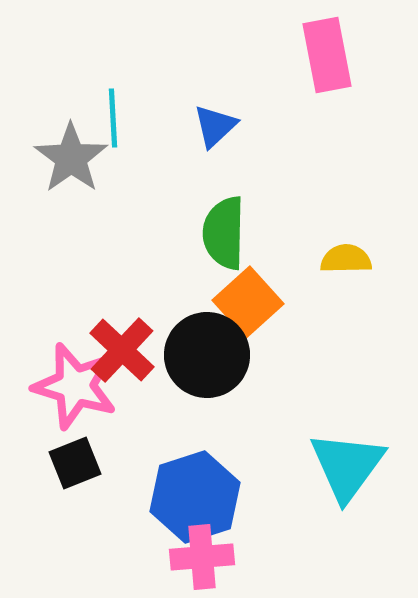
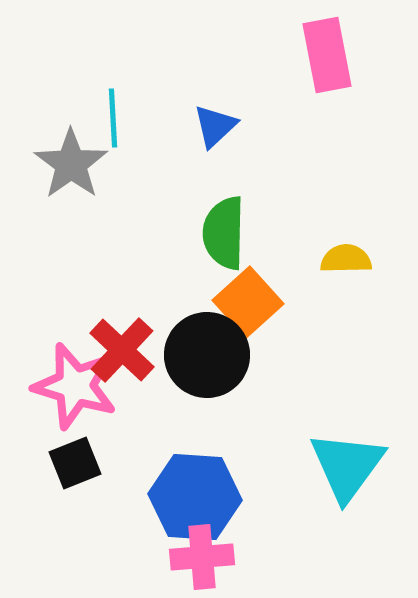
gray star: moved 6 px down
blue hexagon: rotated 22 degrees clockwise
